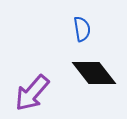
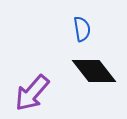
black diamond: moved 2 px up
